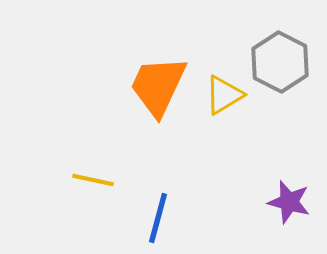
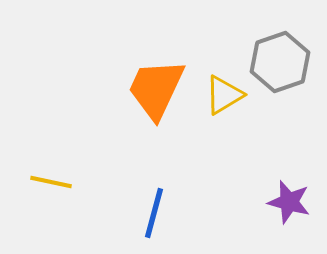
gray hexagon: rotated 14 degrees clockwise
orange trapezoid: moved 2 px left, 3 px down
yellow line: moved 42 px left, 2 px down
blue line: moved 4 px left, 5 px up
